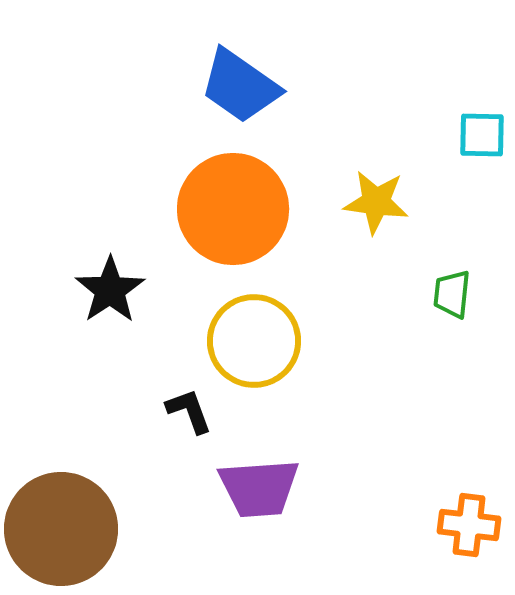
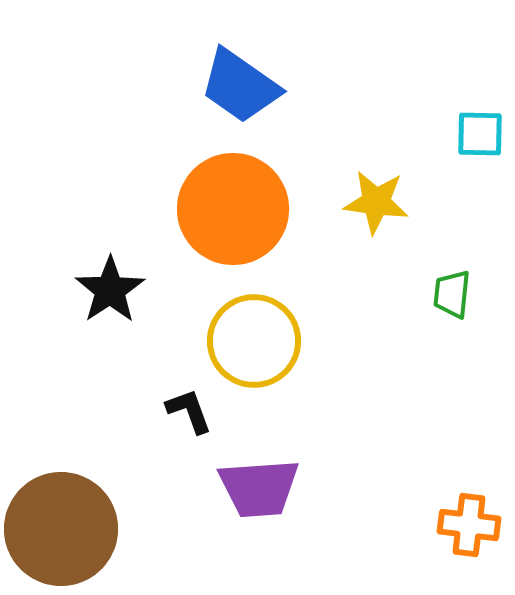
cyan square: moved 2 px left, 1 px up
